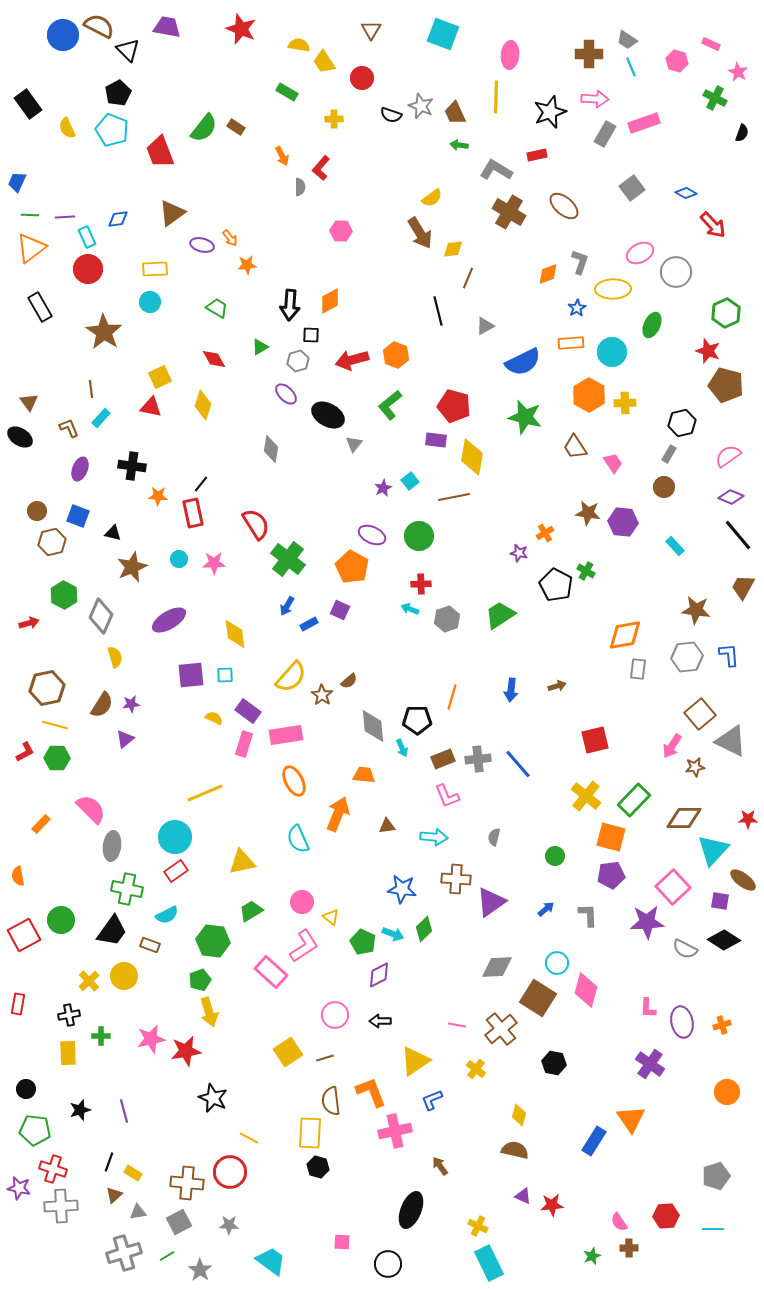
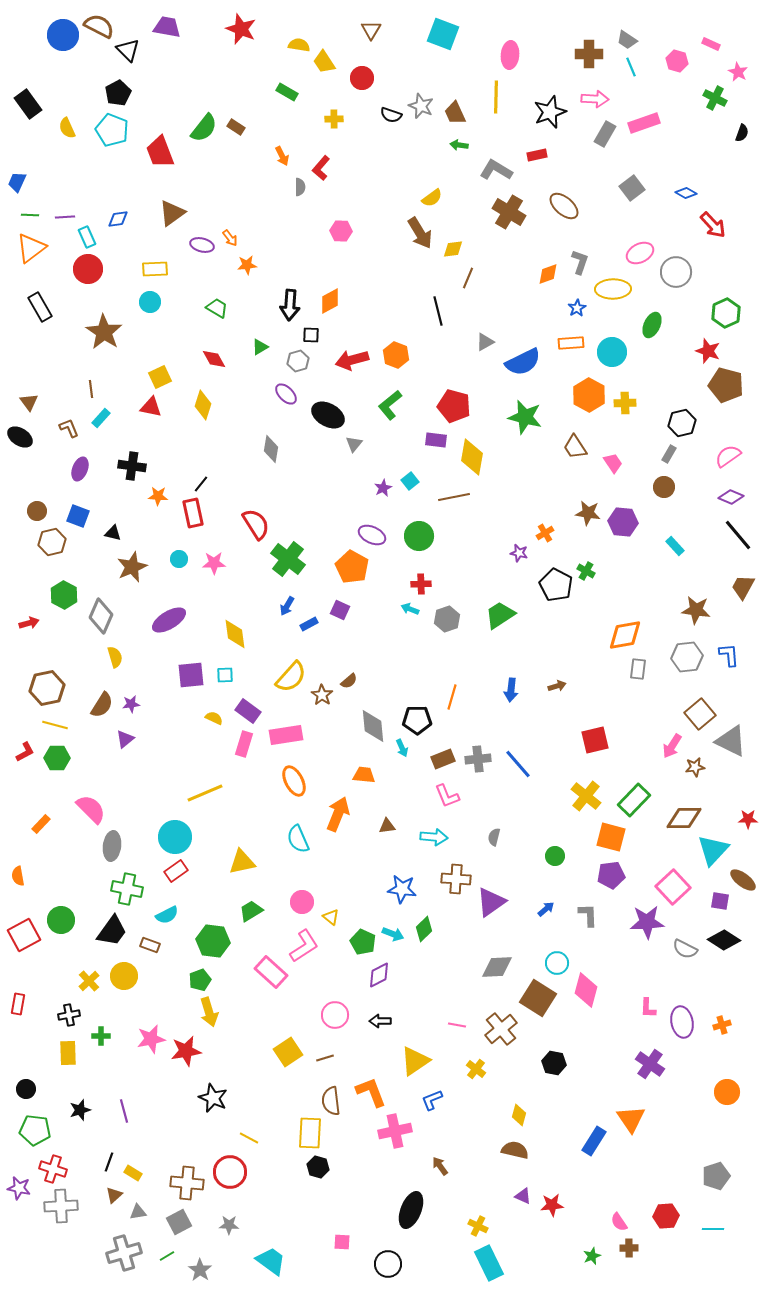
gray triangle at (485, 326): moved 16 px down
